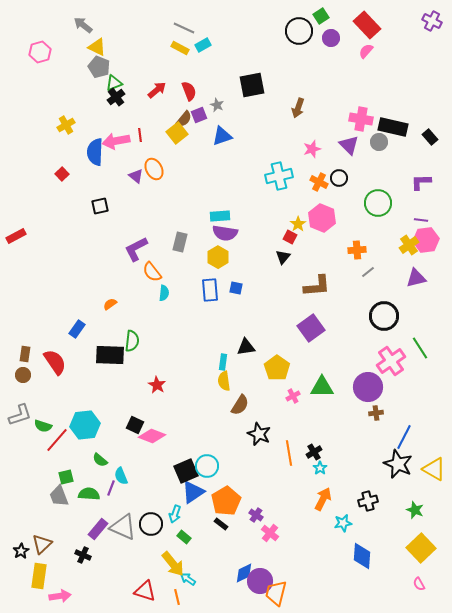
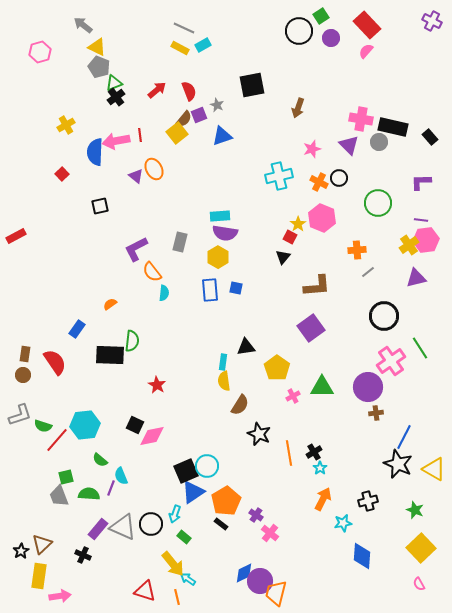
pink diamond at (152, 436): rotated 32 degrees counterclockwise
